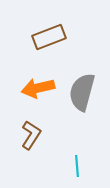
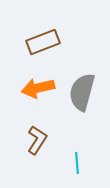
brown rectangle: moved 6 px left, 5 px down
brown L-shape: moved 6 px right, 5 px down
cyan line: moved 3 px up
